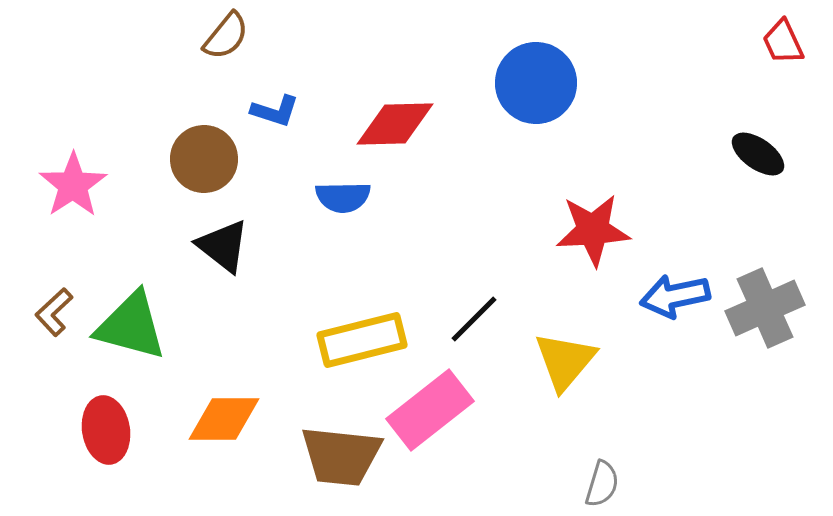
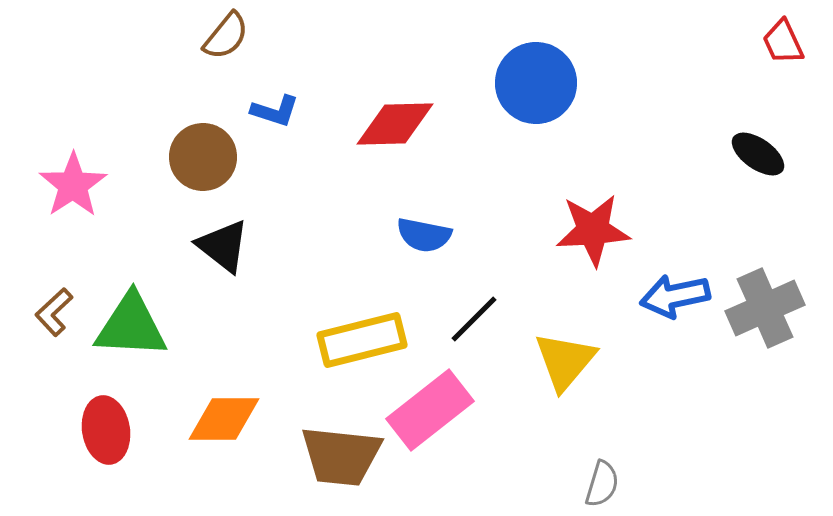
brown circle: moved 1 px left, 2 px up
blue semicircle: moved 81 px right, 38 px down; rotated 12 degrees clockwise
green triangle: rotated 12 degrees counterclockwise
